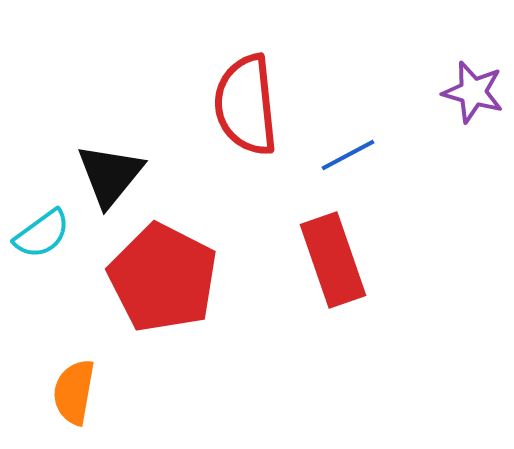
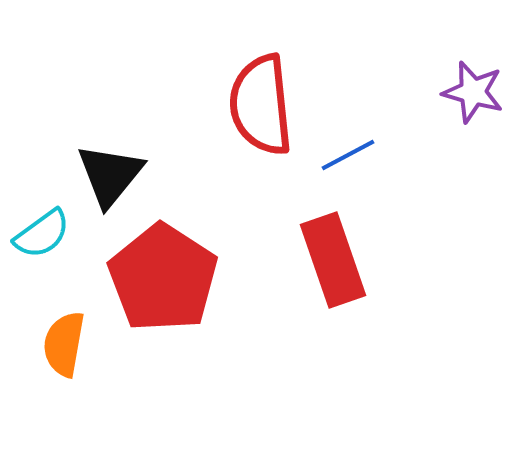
red semicircle: moved 15 px right
red pentagon: rotated 6 degrees clockwise
orange semicircle: moved 10 px left, 48 px up
